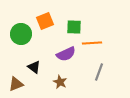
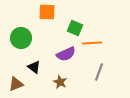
orange square: moved 2 px right, 9 px up; rotated 24 degrees clockwise
green square: moved 1 px right, 1 px down; rotated 21 degrees clockwise
green circle: moved 4 px down
